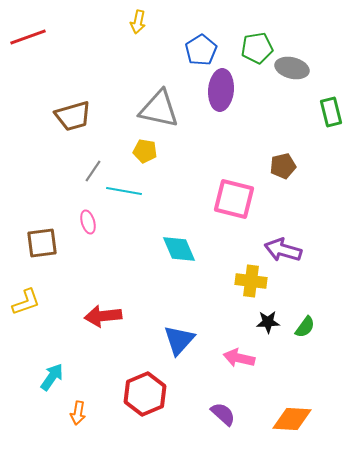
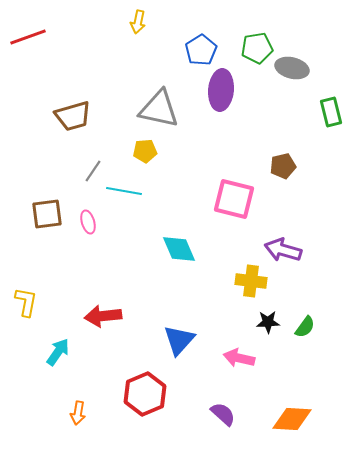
yellow pentagon: rotated 15 degrees counterclockwise
brown square: moved 5 px right, 29 px up
yellow L-shape: rotated 60 degrees counterclockwise
cyan arrow: moved 6 px right, 25 px up
